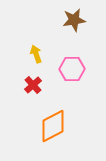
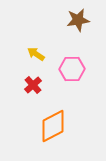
brown star: moved 4 px right
yellow arrow: rotated 36 degrees counterclockwise
